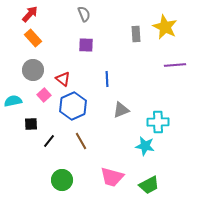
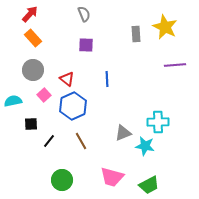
red triangle: moved 4 px right
gray triangle: moved 2 px right, 23 px down
